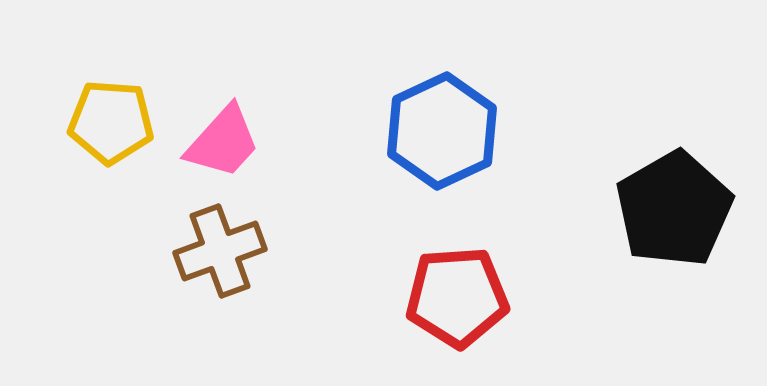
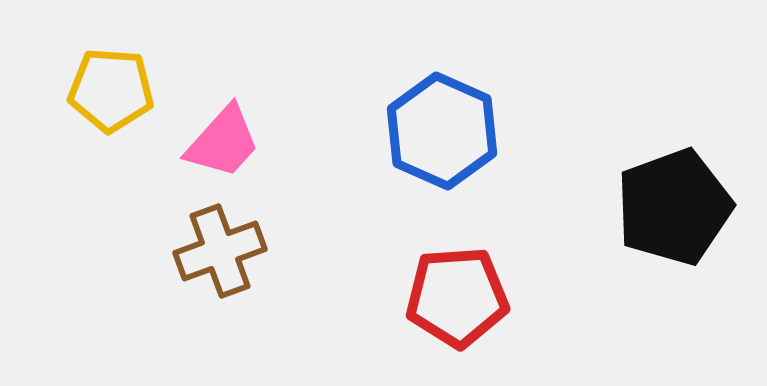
yellow pentagon: moved 32 px up
blue hexagon: rotated 11 degrees counterclockwise
black pentagon: moved 2 px up; rotated 10 degrees clockwise
